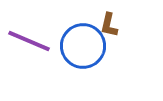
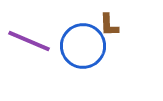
brown L-shape: rotated 15 degrees counterclockwise
